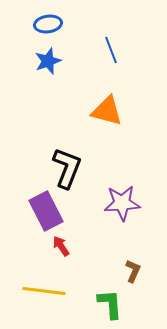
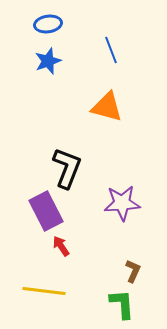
orange triangle: moved 4 px up
green L-shape: moved 12 px right
